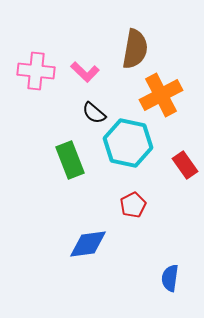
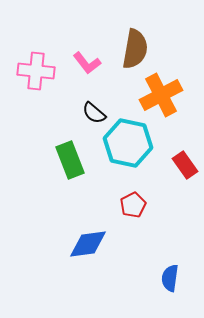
pink L-shape: moved 2 px right, 9 px up; rotated 8 degrees clockwise
